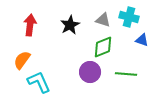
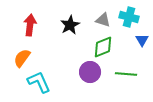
blue triangle: rotated 40 degrees clockwise
orange semicircle: moved 2 px up
